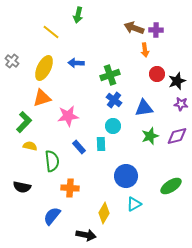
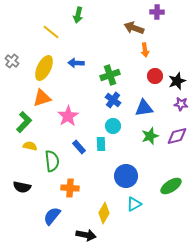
purple cross: moved 1 px right, 18 px up
red circle: moved 2 px left, 2 px down
blue cross: moved 1 px left
pink star: rotated 25 degrees counterclockwise
